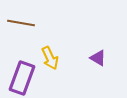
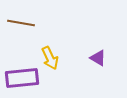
purple rectangle: rotated 64 degrees clockwise
